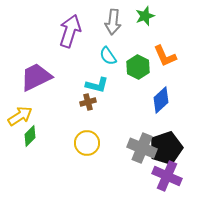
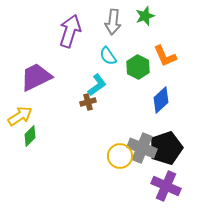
cyan L-shape: rotated 50 degrees counterclockwise
yellow circle: moved 33 px right, 13 px down
purple cross: moved 1 px left, 10 px down
